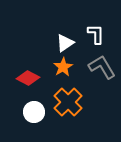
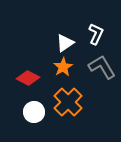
white L-shape: rotated 25 degrees clockwise
